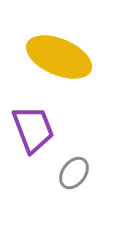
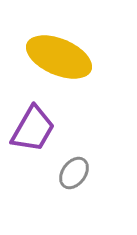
purple trapezoid: rotated 51 degrees clockwise
